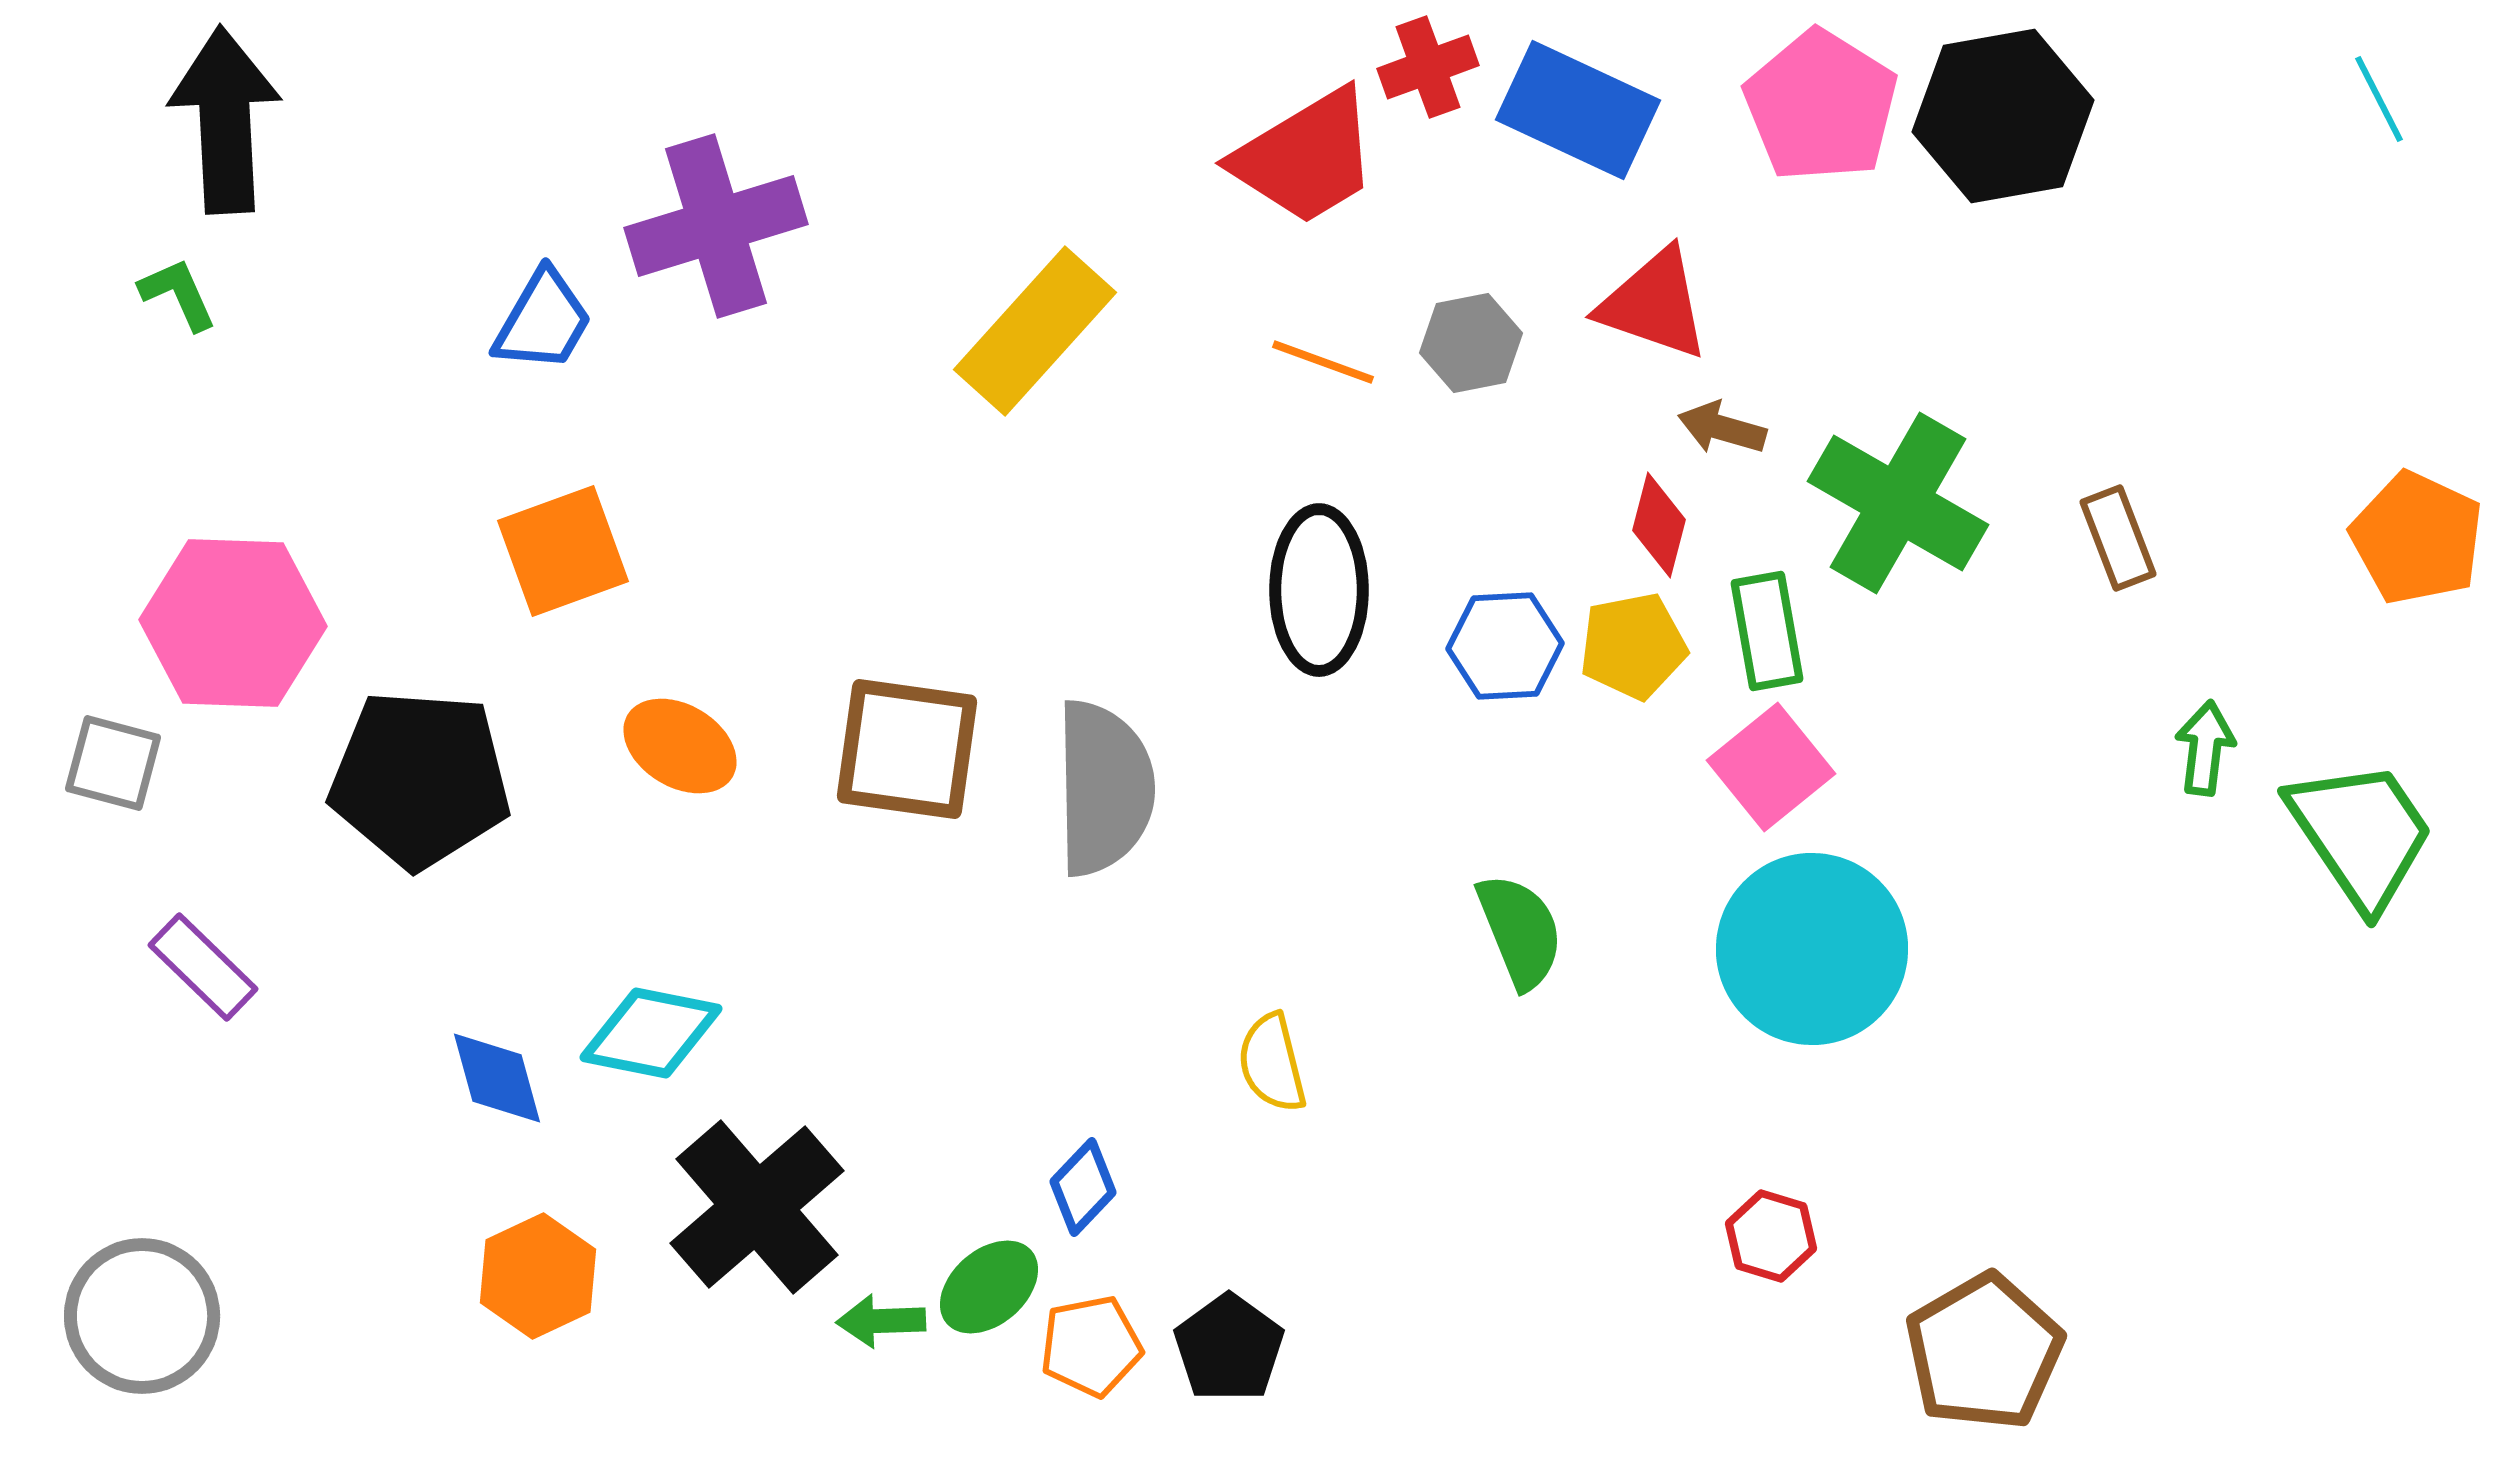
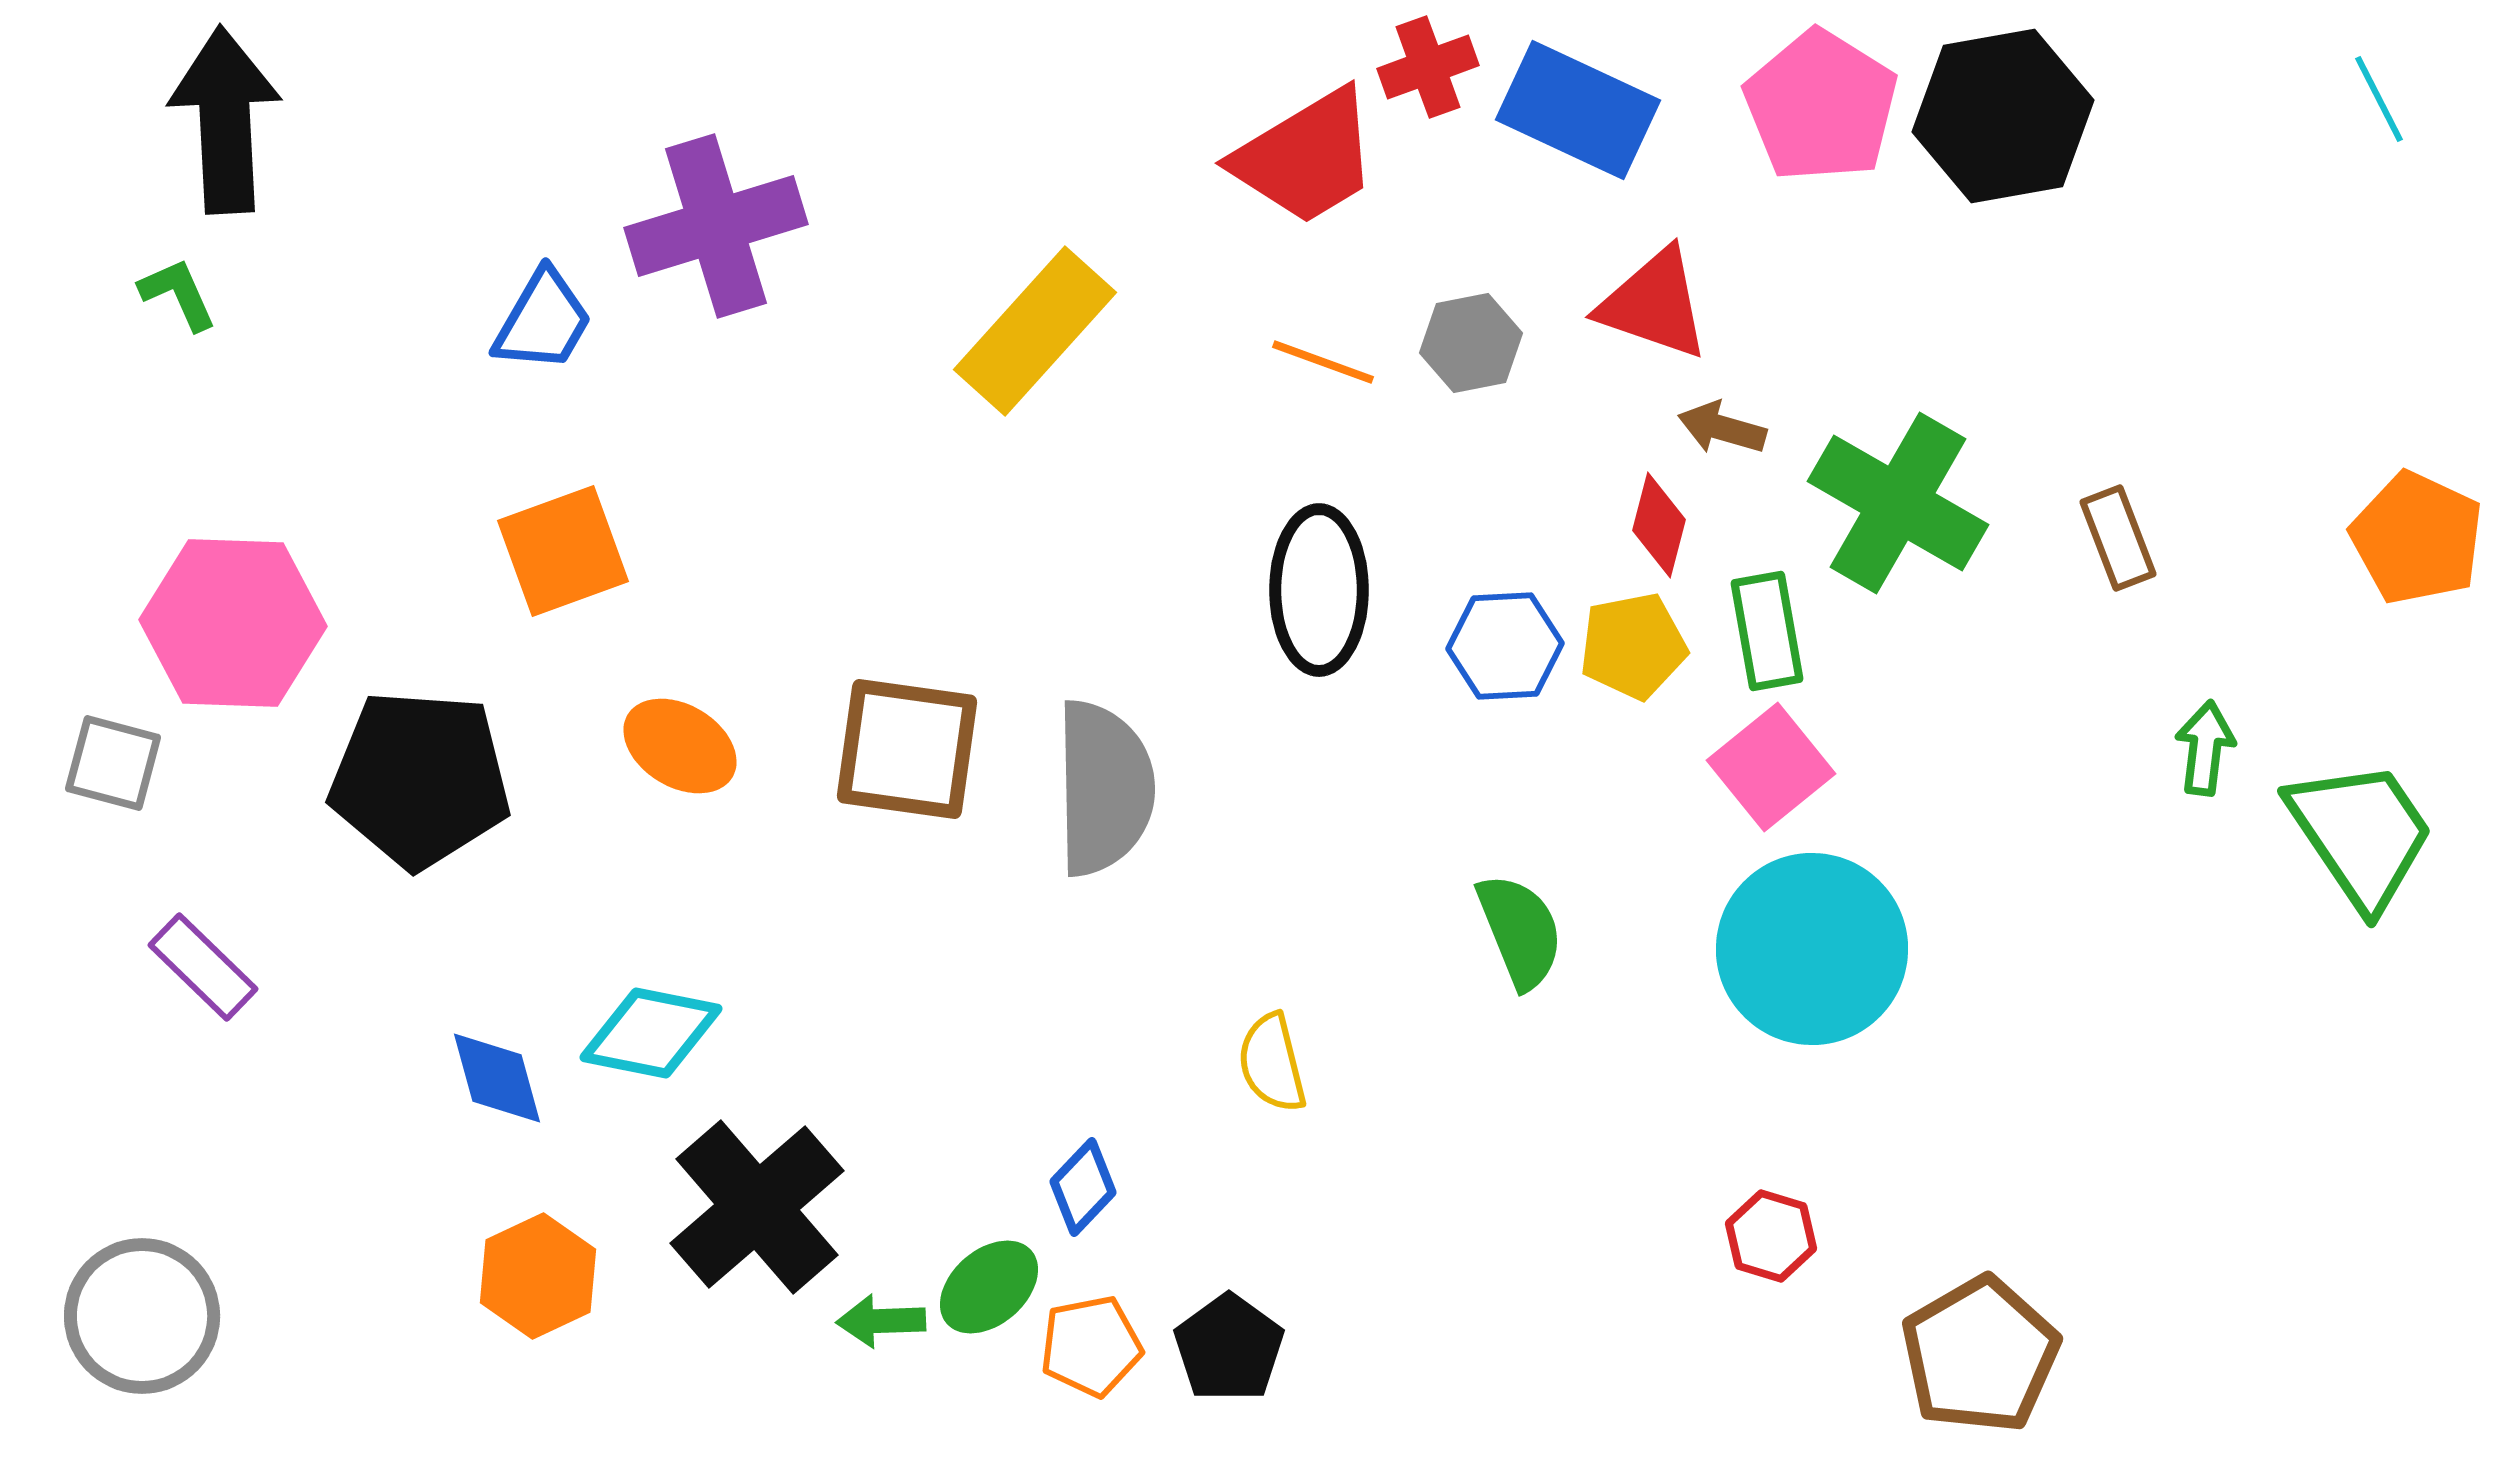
brown pentagon at (1984, 1352): moved 4 px left, 3 px down
